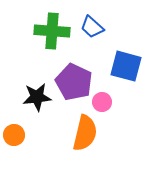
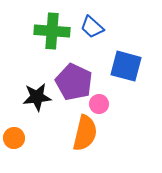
pink circle: moved 3 px left, 2 px down
orange circle: moved 3 px down
